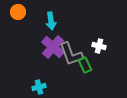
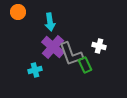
cyan arrow: moved 1 px left, 1 px down
cyan cross: moved 4 px left, 17 px up
